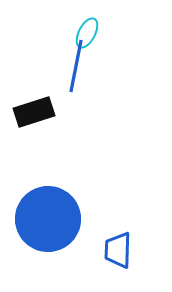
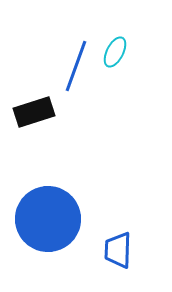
cyan ellipse: moved 28 px right, 19 px down
blue line: rotated 9 degrees clockwise
